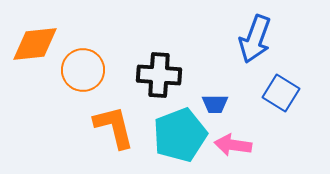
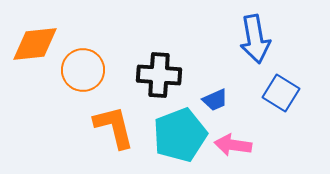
blue arrow: rotated 30 degrees counterclockwise
blue trapezoid: moved 4 px up; rotated 24 degrees counterclockwise
